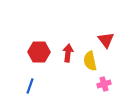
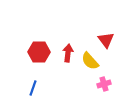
yellow semicircle: rotated 30 degrees counterclockwise
blue line: moved 3 px right, 2 px down
